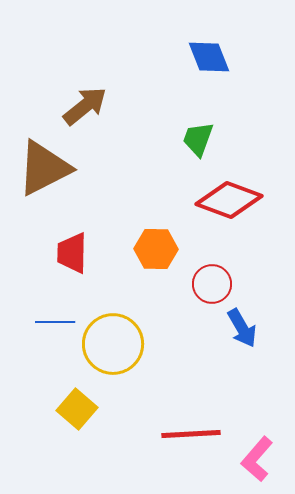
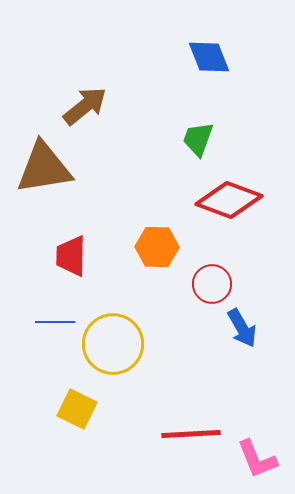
brown triangle: rotated 18 degrees clockwise
orange hexagon: moved 1 px right, 2 px up
red trapezoid: moved 1 px left, 3 px down
yellow square: rotated 15 degrees counterclockwise
pink L-shape: rotated 63 degrees counterclockwise
